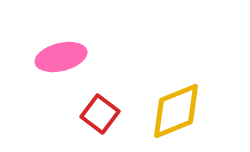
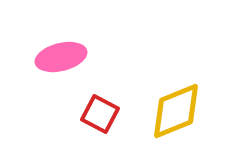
red square: rotated 9 degrees counterclockwise
